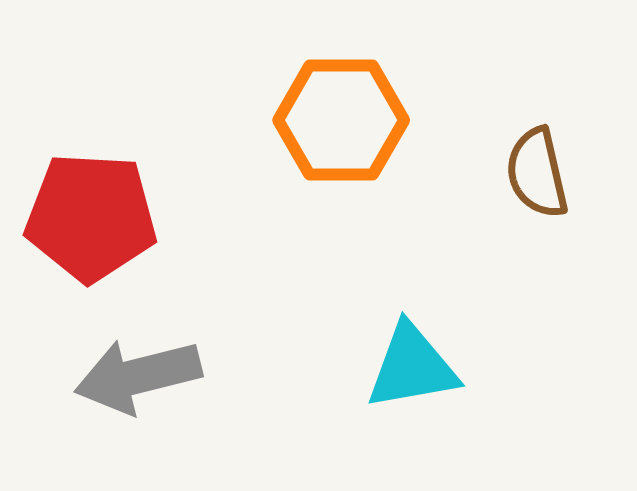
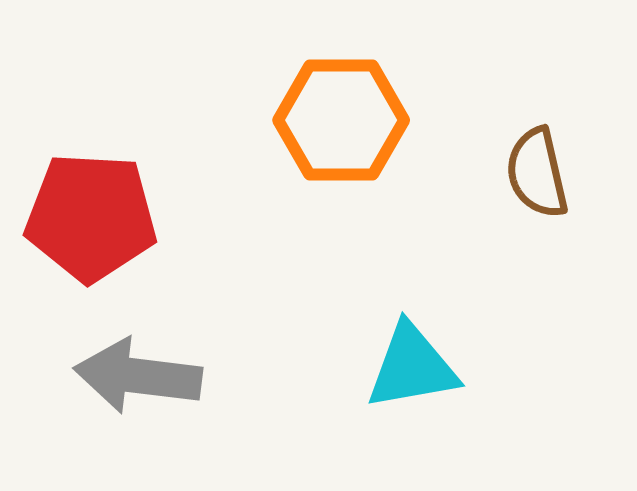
gray arrow: rotated 21 degrees clockwise
